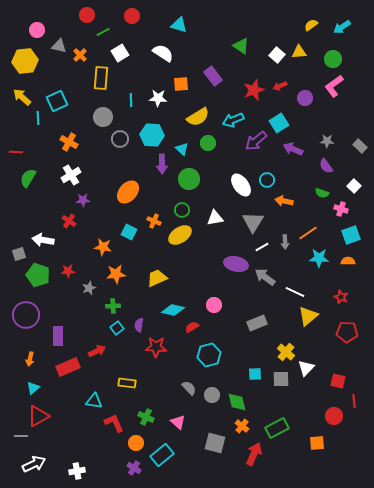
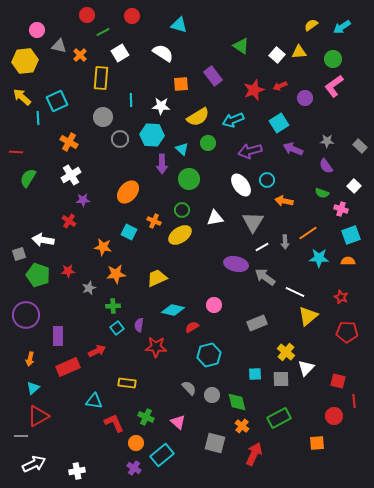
white star at (158, 98): moved 3 px right, 8 px down
purple arrow at (256, 141): moved 6 px left, 10 px down; rotated 25 degrees clockwise
green rectangle at (277, 428): moved 2 px right, 10 px up
